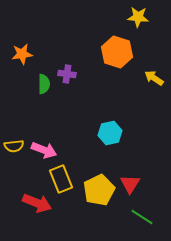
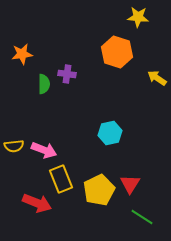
yellow arrow: moved 3 px right
